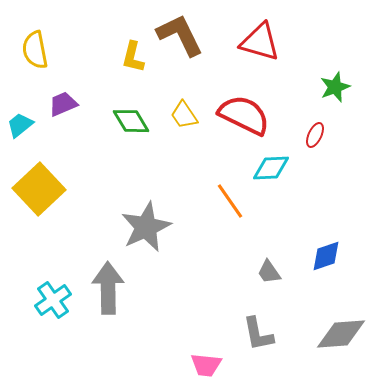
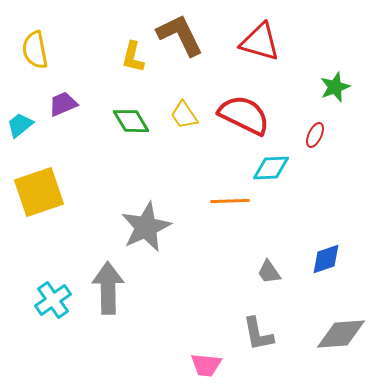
yellow square: moved 3 px down; rotated 24 degrees clockwise
orange line: rotated 57 degrees counterclockwise
blue diamond: moved 3 px down
